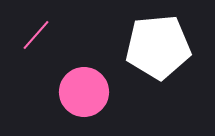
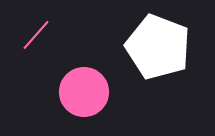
white pentagon: rotated 26 degrees clockwise
